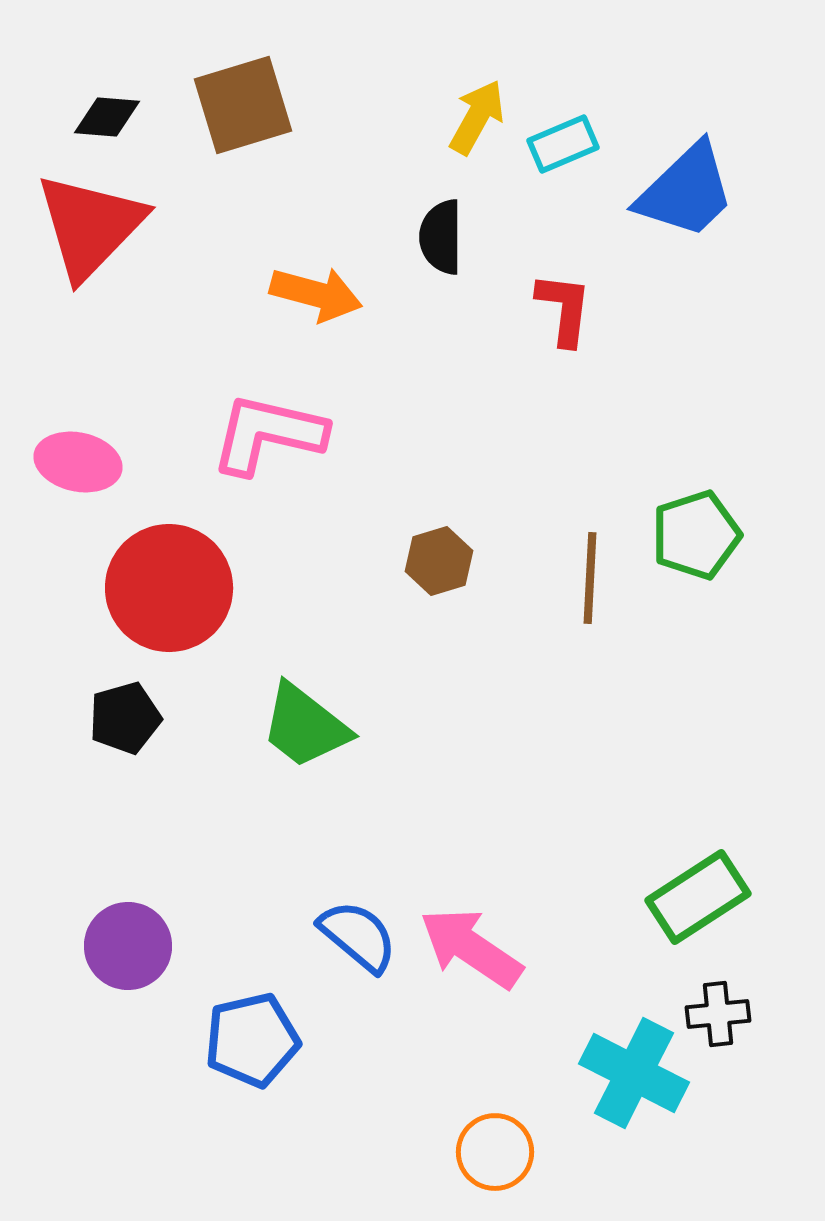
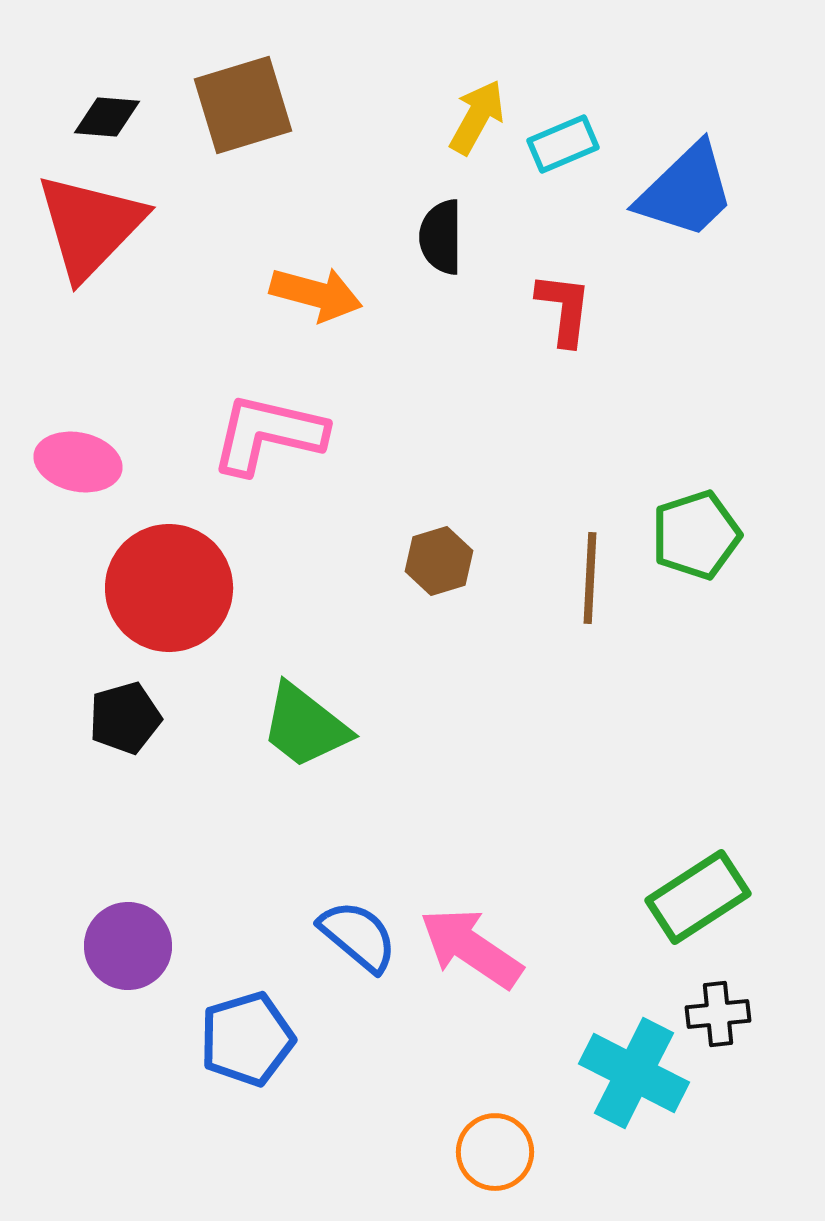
blue pentagon: moved 5 px left, 1 px up; rotated 4 degrees counterclockwise
